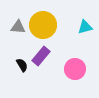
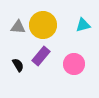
cyan triangle: moved 2 px left, 2 px up
black semicircle: moved 4 px left
pink circle: moved 1 px left, 5 px up
